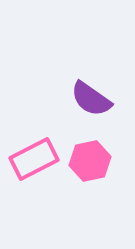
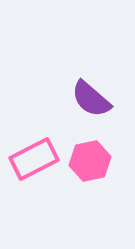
purple semicircle: rotated 6 degrees clockwise
